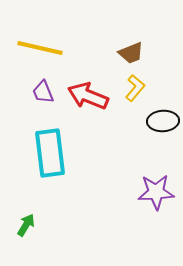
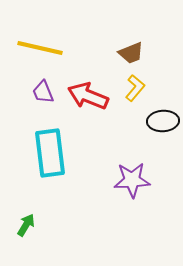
purple star: moved 24 px left, 12 px up
